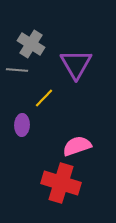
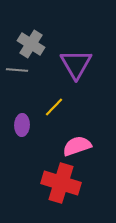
yellow line: moved 10 px right, 9 px down
